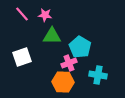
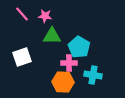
pink star: moved 1 px down
cyan pentagon: moved 1 px left
pink cross: rotated 21 degrees clockwise
cyan cross: moved 5 px left
